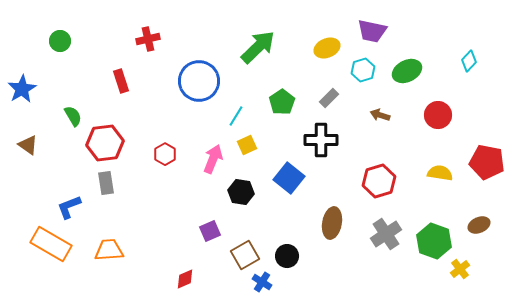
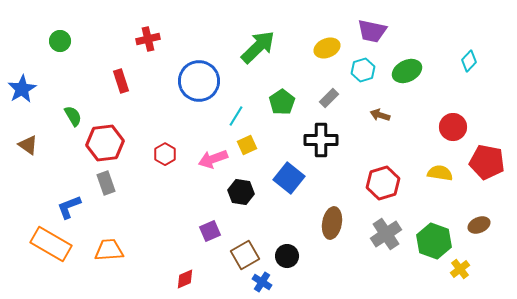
red circle at (438, 115): moved 15 px right, 12 px down
pink arrow at (213, 159): rotated 132 degrees counterclockwise
red hexagon at (379, 181): moved 4 px right, 2 px down
gray rectangle at (106, 183): rotated 10 degrees counterclockwise
